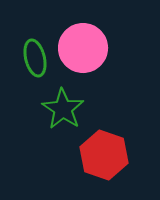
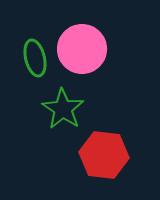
pink circle: moved 1 px left, 1 px down
red hexagon: rotated 12 degrees counterclockwise
